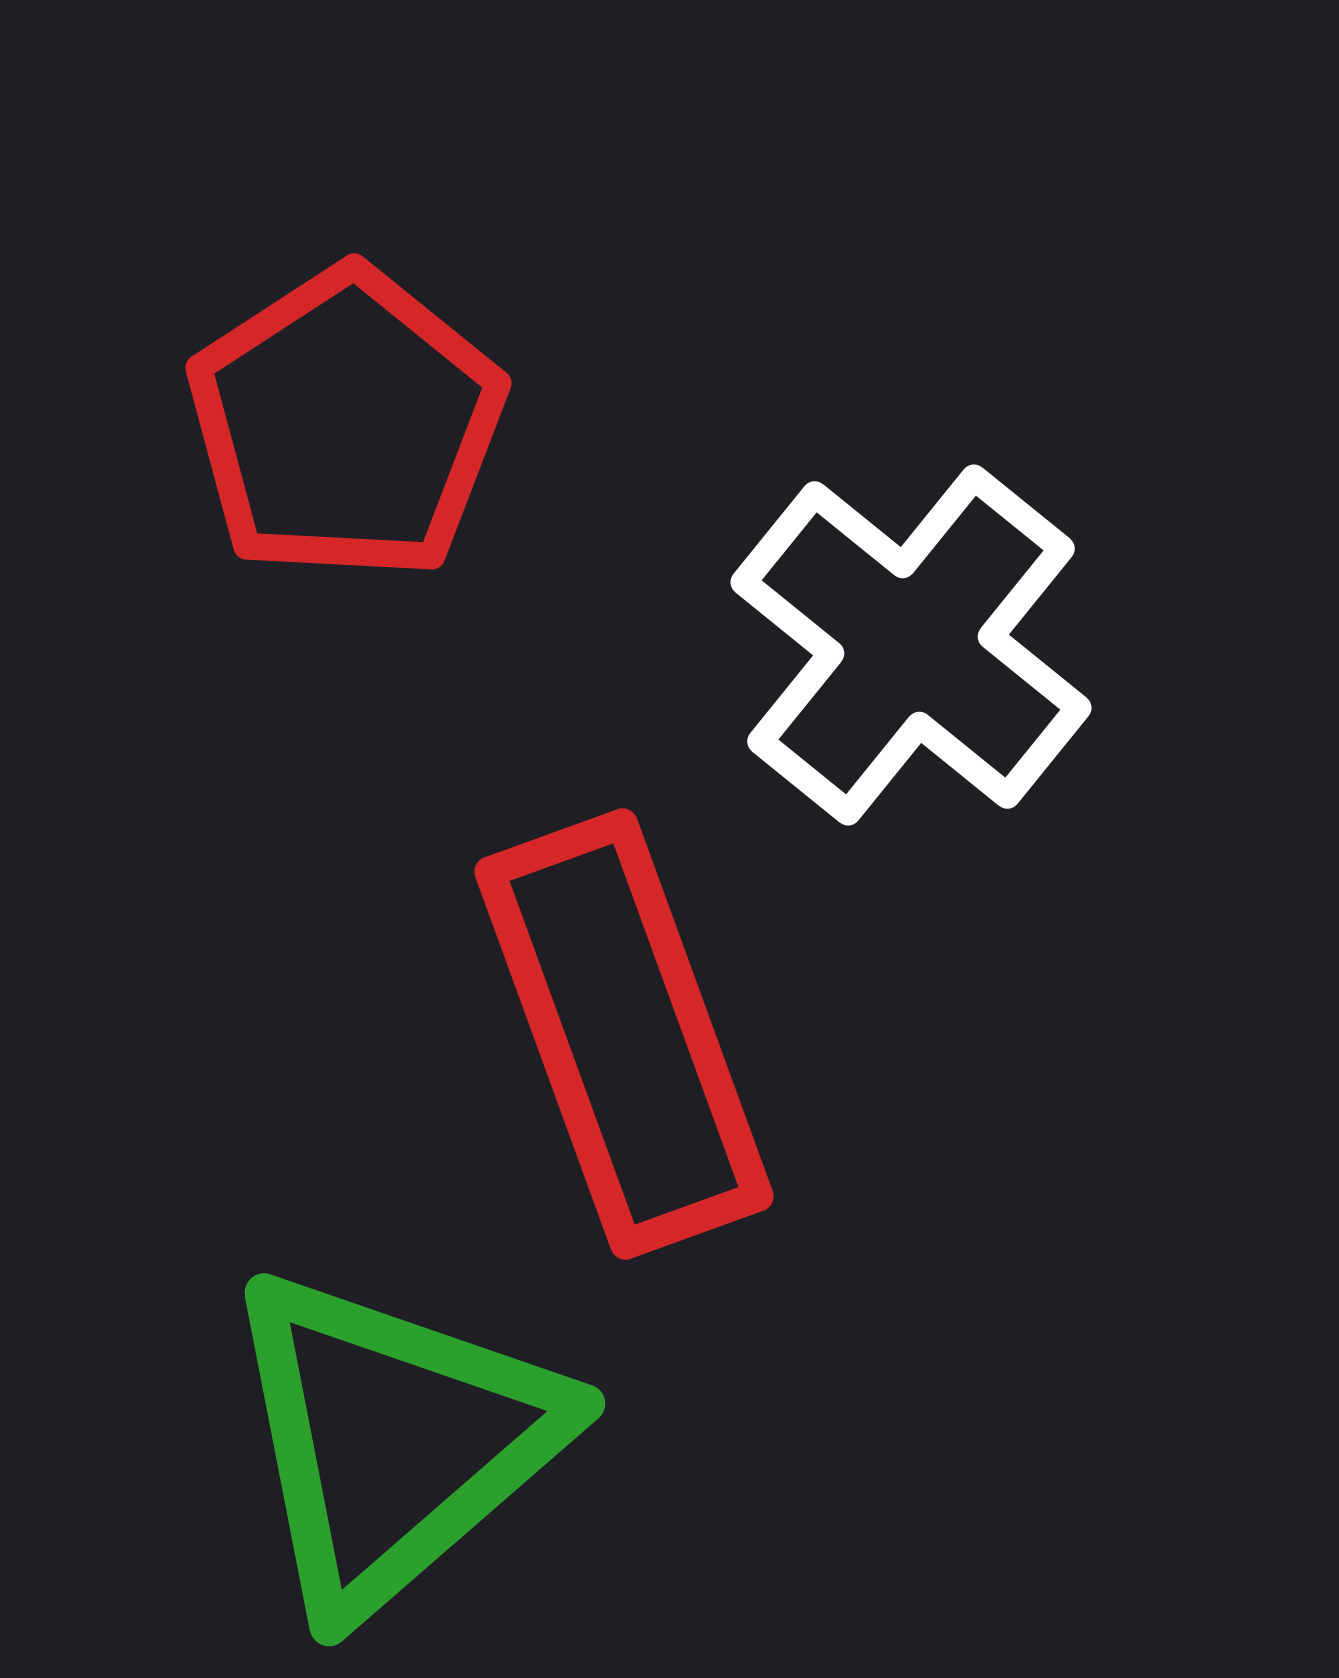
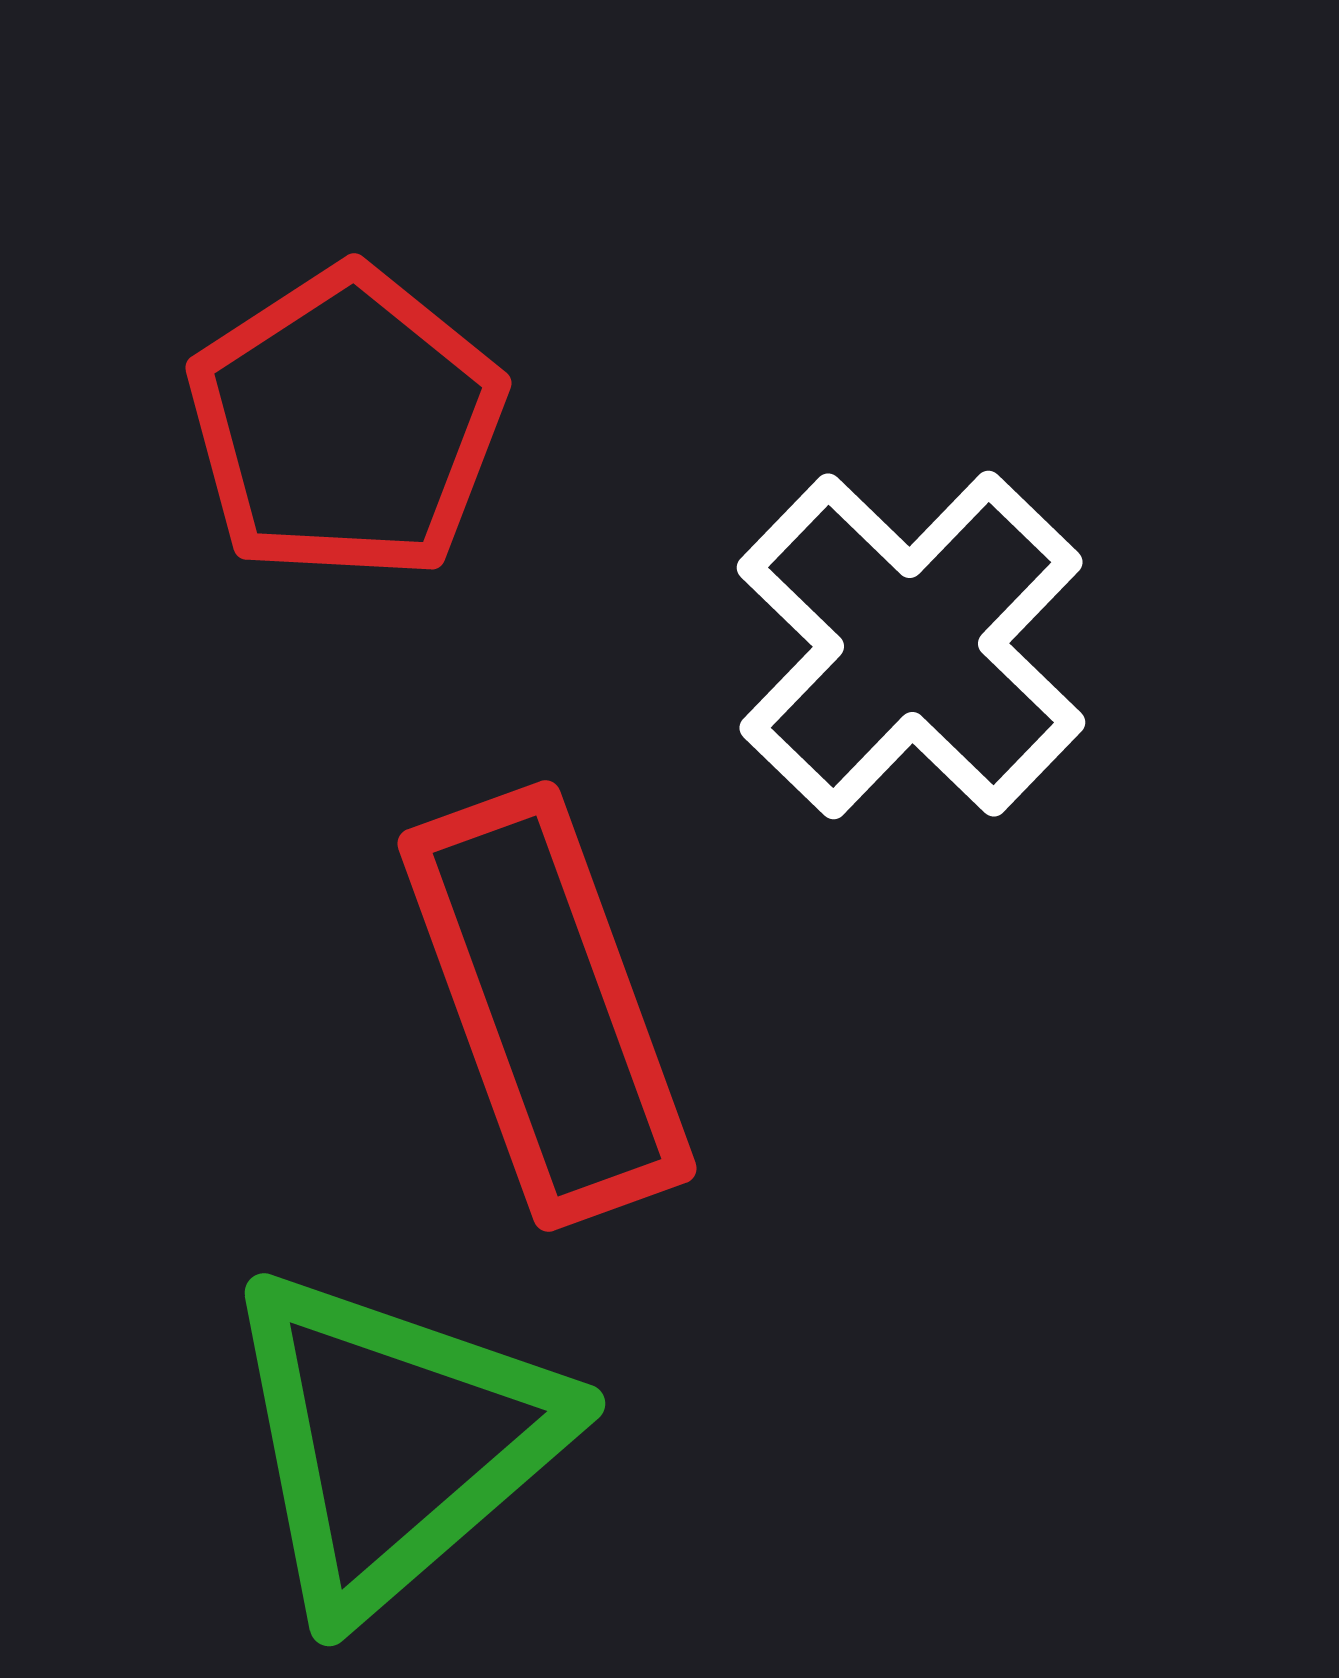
white cross: rotated 5 degrees clockwise
red rectangle: moved 77 px left, 28 px up
